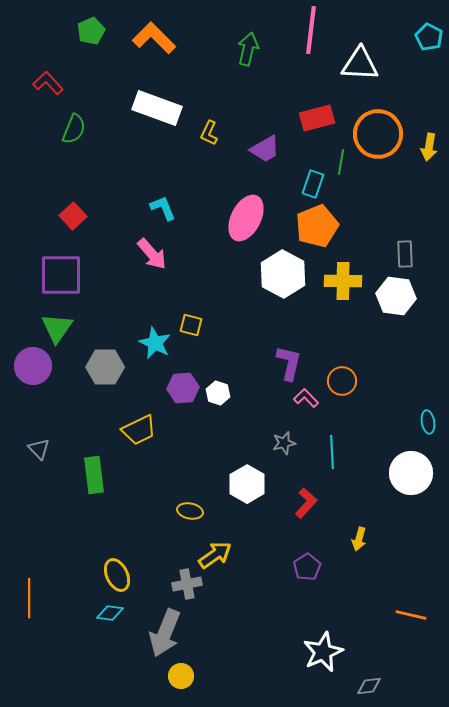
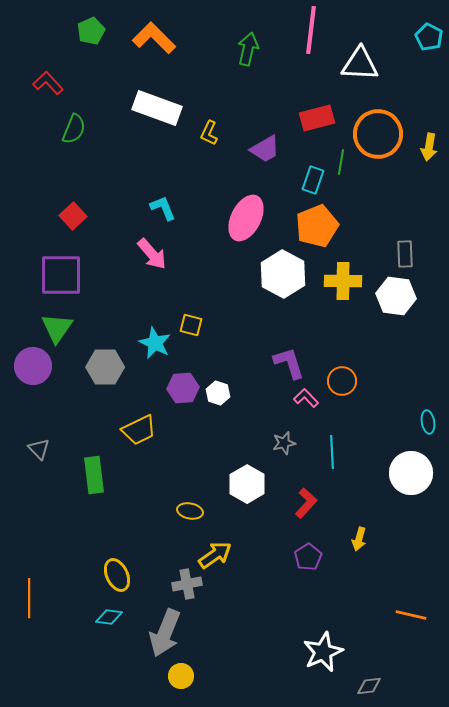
cyan rectangle at (313, 184): moved 4 px up
purple L-shape at (289, 363): rotated 30 degrees counterclockwise
purple pentagon at (307, 567): moved 1 px right, 10 px up
cyan diamond at (110, 613): moved 1 px left, 4 px down
